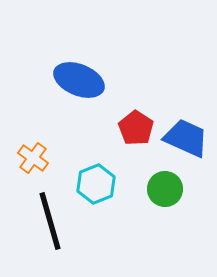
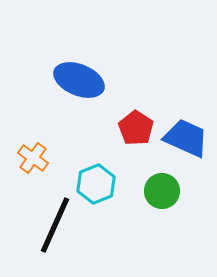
green circle: moved 3 px left, 2 px down
black line: moved 5 px right, 4 px down; rotated 40 degrees clockwise
